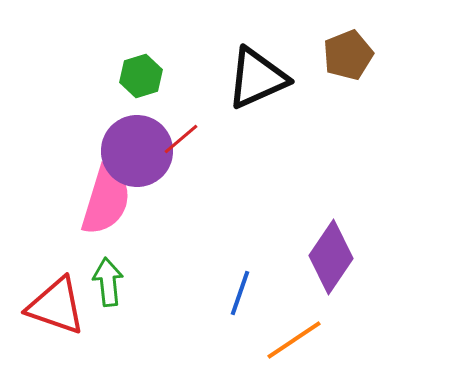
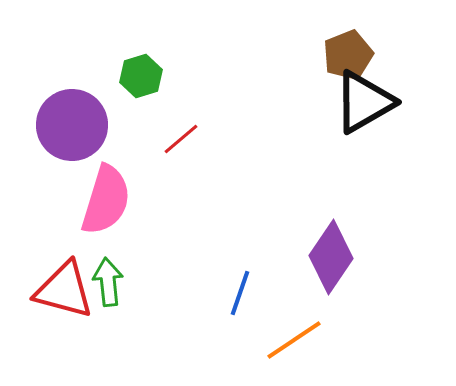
black triangle: moved 107 px right, 24 px down; rotated 6 degrees counterclockwise
purple circle: moved 65 px left, 26 px up
red triangle: moved 8 px right, 16 px up; rotated 4 degrees counterclockwise
